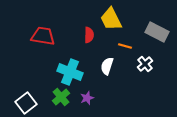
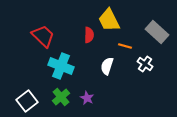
yellow trapezoid: moved 2 px left, 1 px down
gray rectangle: rotated 15 degrees clockwise
red trapezoid: rotated 35 degrees clockwise
white cross: rotated 14 degrees counterclockwise
cyan cross: moved 9 px left, 6 px up
purple star: rotated 24 degrees counterclockwise
white square: moved 1 px right, 2 px up
